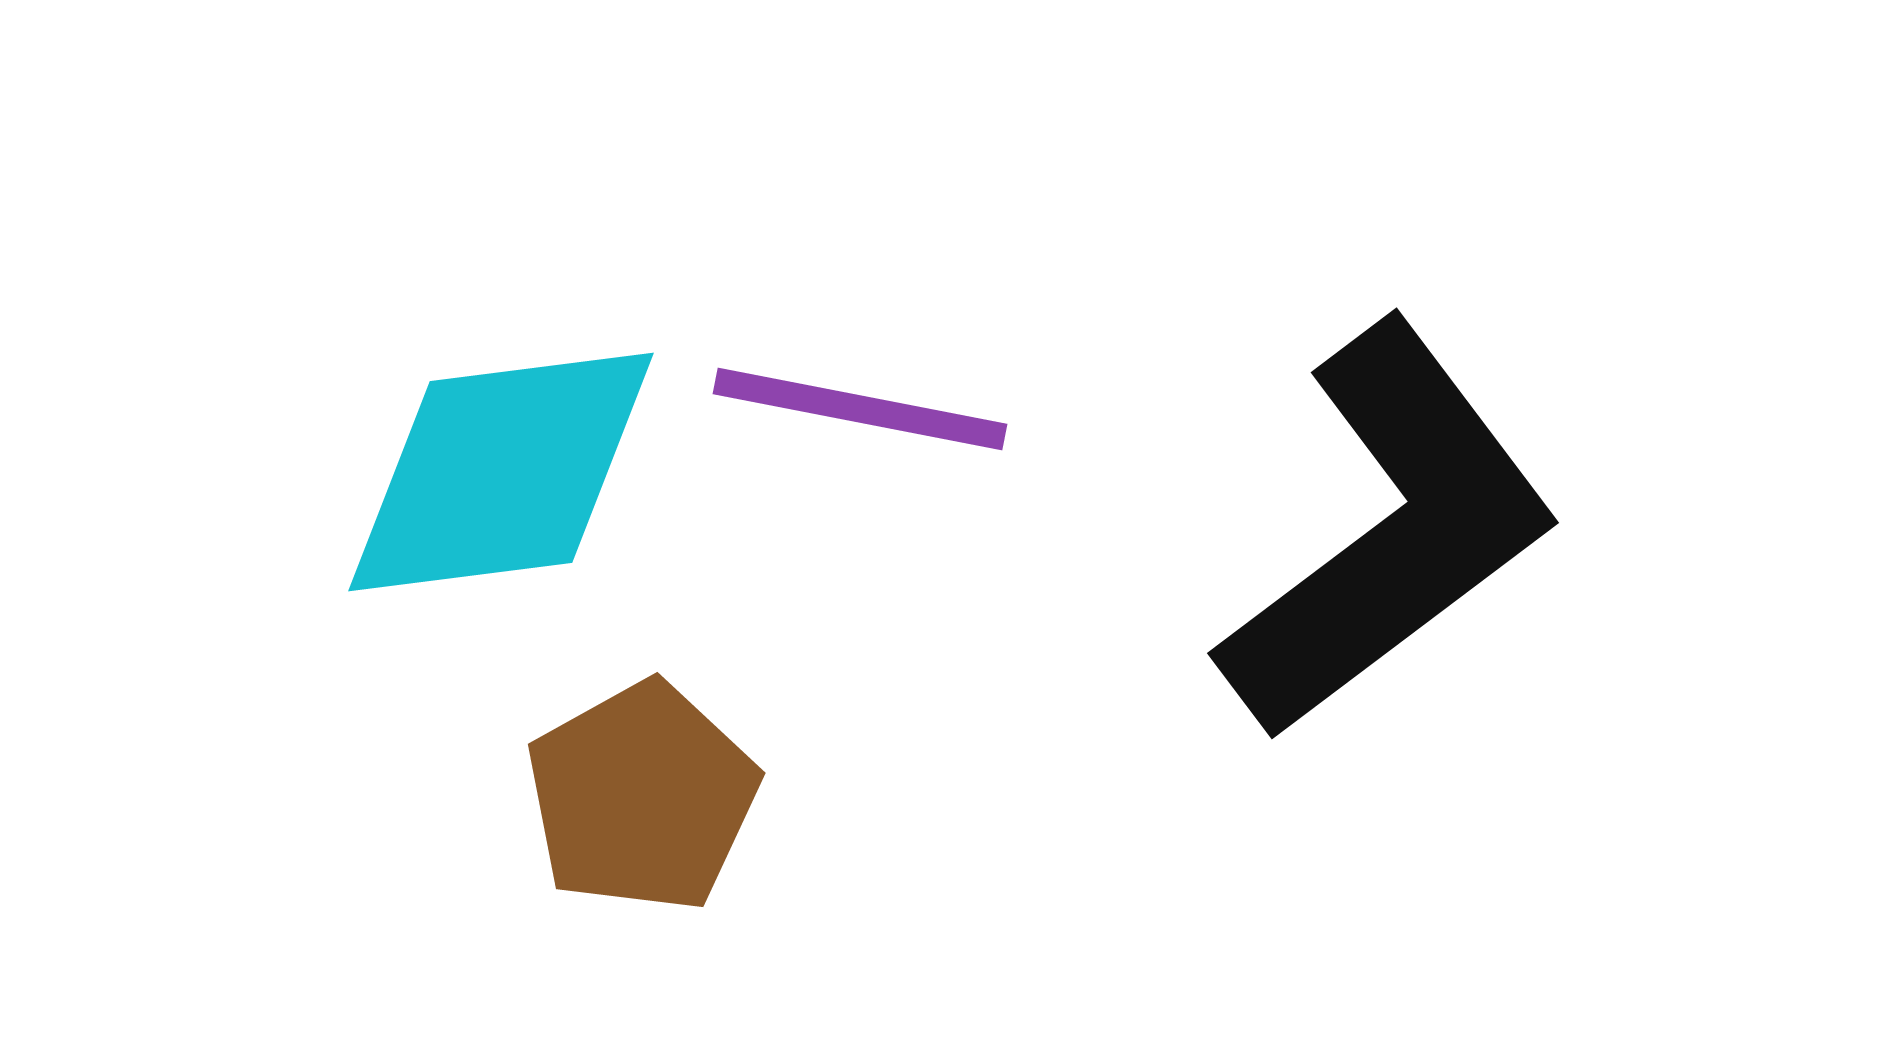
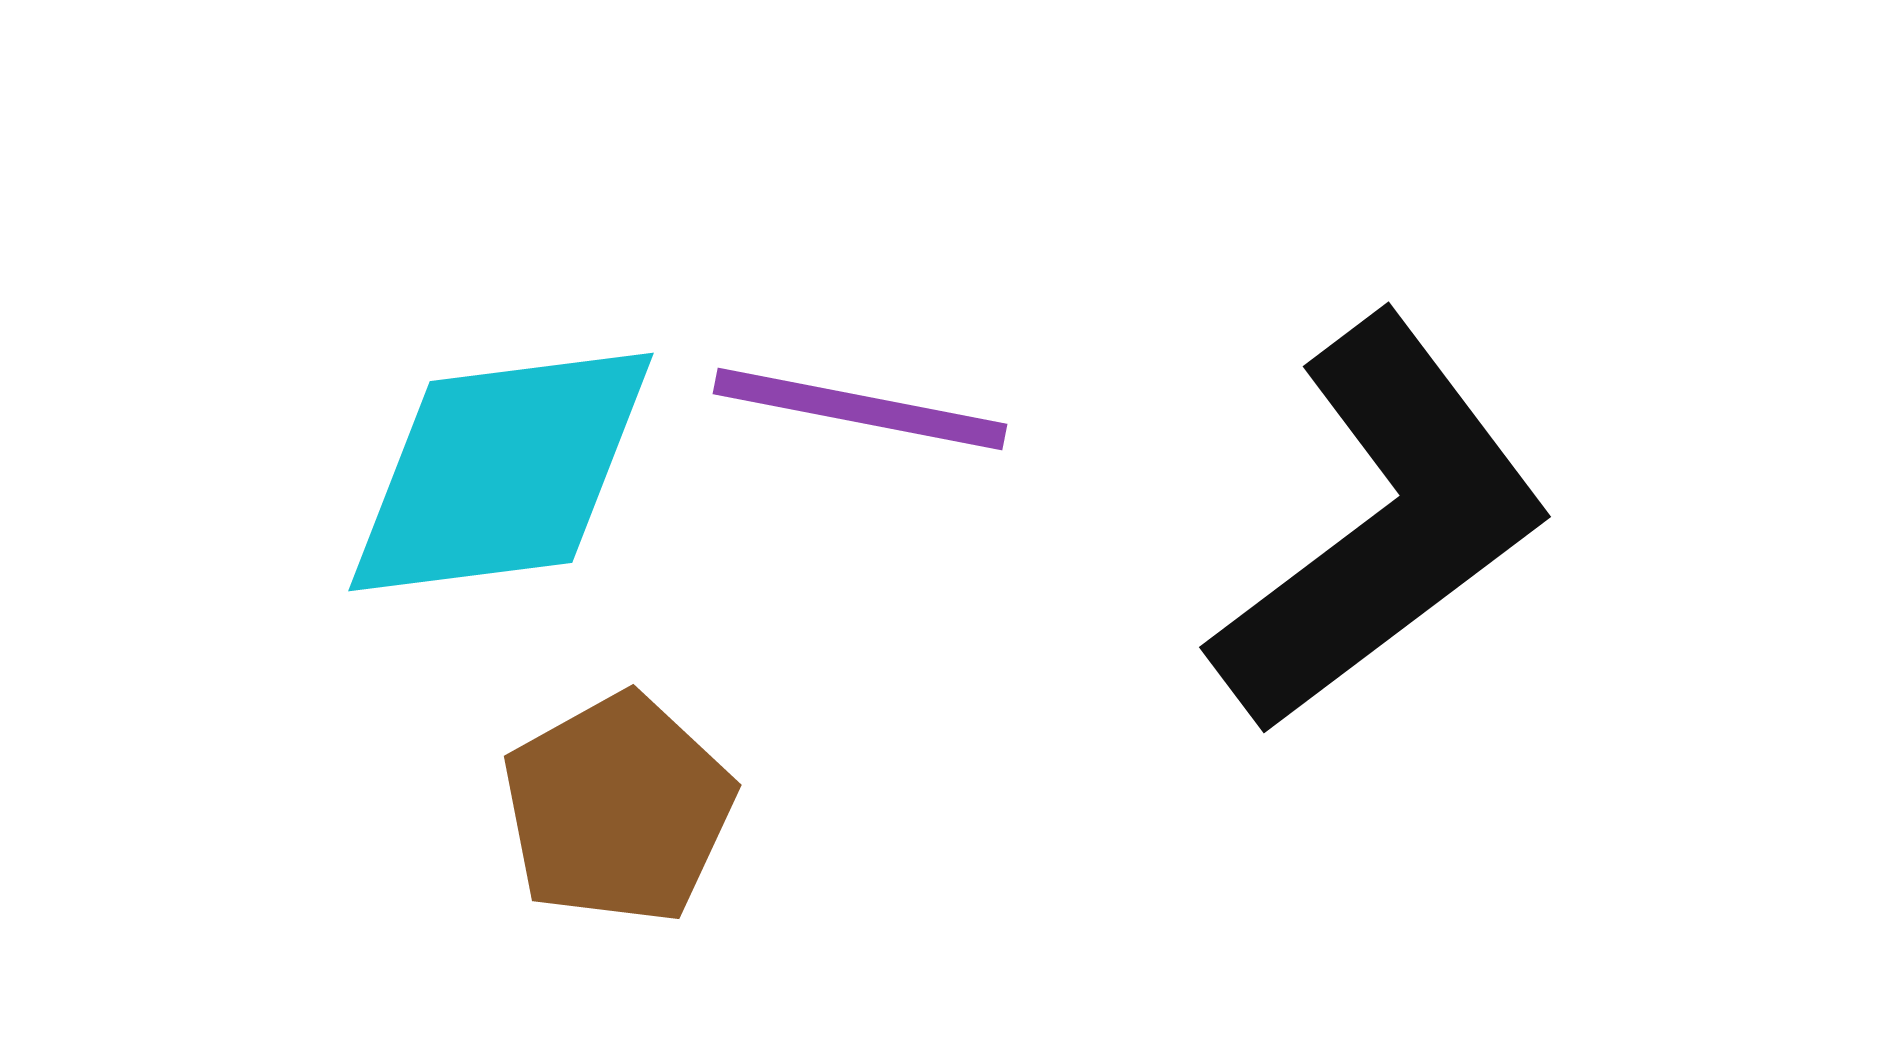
black L-shape: moved 8 px left, 6 px up
brown pentagon: moved 24 px left, 12 px down
